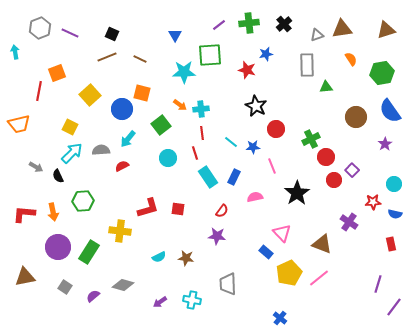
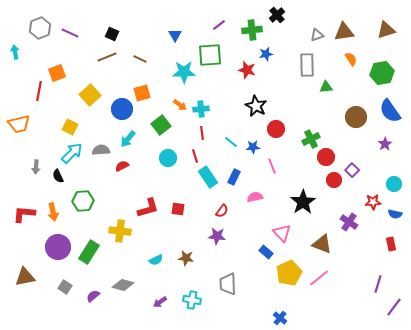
green cross at (249, 23): moved 3 px right, 7 px down
black cross at (284, 24): moved 7 px left, 9 px up
brown triangle at (342, 29): moved 2 px right, 3 px down
orange square at (142, 93): rotated 30 degrees counterclockwise
red line at (195, 153): moved 3 px down
gray arrow at (36, 167): rotated 64 degrees clockwise
black star at (297, 193): moved 6 px right, 9 px down
cyan semicircle at (159, 257): moved 3 px left, 3 px down
